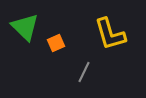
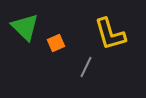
gray line: moved 2 px right, 5 px up
